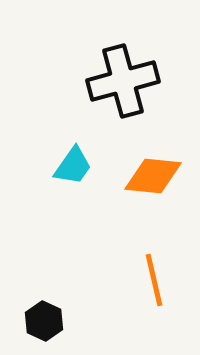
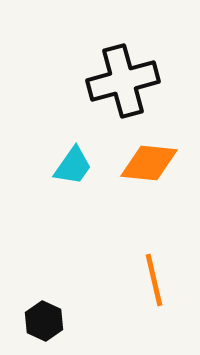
orange diamond: moved 4 px left, 13 px up
